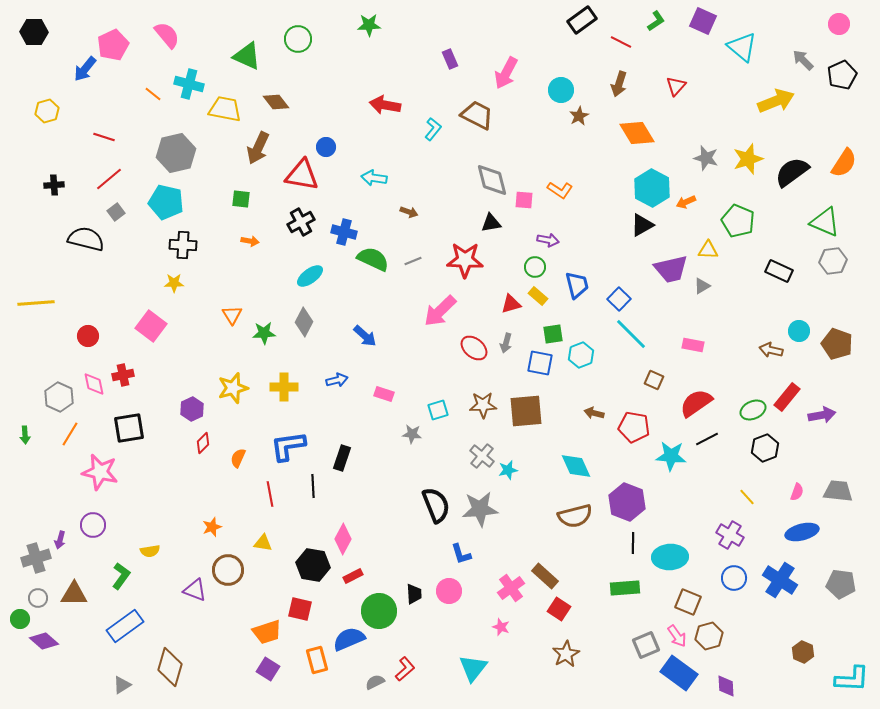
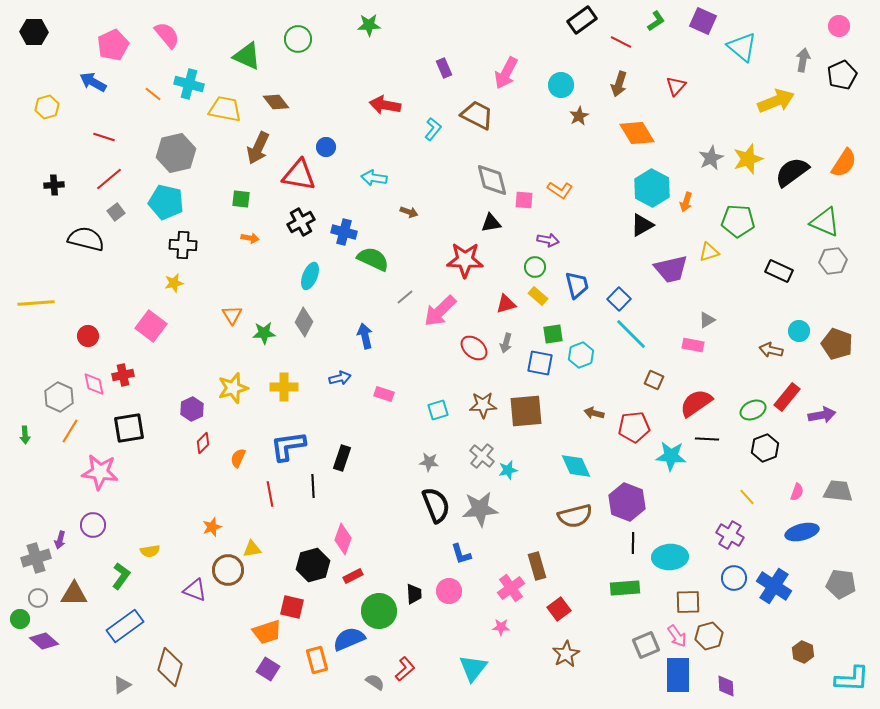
pink circle at (839, 24): moved 2 px down
purple rectangle at (450, 59): moved 6 px left, 9 px down
gray arrow at (803, 60): rotated 55 degrees clockwise
blue arrow at (85, 69): moved 8 px right, 13 px down; rotated 80 degrees clockwise
cyan circle at (561, 90): moved 5 px up
yellow hexagon at (47, 111): moved 4 px up
gray star at (706, 158): moved 5 px right; rotated 30 degrees clockwise
red triangle at (302, 175): moved 3 px left
orange arrow at (686, 202): rotated 48 degrees counterclockwise
green pentagon at (738, 221): rotated 20 degrees counterclockwise
orange arrow at (250, 241): moved 3 px up
yellow triangle at (708, 250): moved 1 px right, 2 px down; rotated 20 degrees counterclockwise
gray line at (413, 261): moved 8 px left, 36 px down; rotated 18 degrees counterclockwise
cyan ellipse at (310, 276): rotated 32 degrees counterclockwise
yellow star at (174, 283): rotated 12 degrees counterclockwise
gray triangle at (702, 286): moved 5 px right, 34 px down
red triangle at (511, 304): moved 5 px left
blue arrow at (365, 336): rotated 145 degrees counterclockwise
blue arrow at (337, 380): moved 3 px right, 2 px up
red pentagon at (634, 427): rotated 16 degrees counterclockwise
orange line at (70, 434): moved 3 px up
gray star at (412, 434): moved 17 px right, 28 px down
black line at (707, 439): rotated 30 degrees clockwise
pink star at (100, 472): rotated 6 degrees counterclockwise
pink diamond at (343, 539): rotated 8 degrees counterclockwise
yellow triangle at (263, 543): moved 11 px left, 6 px down; rotated 18 degrees counterclockwise
black hexagon at (313, 565): rotated 24 degrees counterclockwise
brown rectangle at (545, 576): moved 8 px left, 10 px up; rotated 32 degrees clockwise
blue cross at (780, 580): moved 6 px left, 6 px down
brown square at (688, 602): rotated 24 degrees counterclockwise
red square at (300, 609): moved 8 px left, 2 px up
red square at (559, 609): rotated 20 degrees clockwise
pink star at (501, 627): rotated 18 degrees counterclockwise
blue rectangle at (679, 673): moved 1 px left, 2 px down; rotated 54 degrees clockwise
gray semicircle at (375, 682): rotated 60 degrees clockwise
